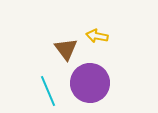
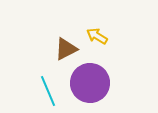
yellow arrow: rotated 20 degrees clockwise
brown triangle: rotated 40 degrees clockwise
